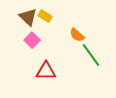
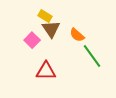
brown triangle: moved 23 px right, 12 px down; rotated 12 degrees clockwise
green line: moved 1 px right, 1 px down
